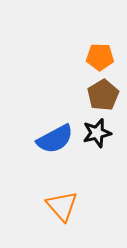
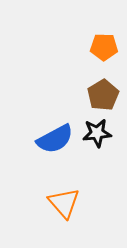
orange pentagon: moved 4 px right, 10 px up
black star: rotated 8 degrees clockwise
orange triangle: moved 2 px right, 3 px up
